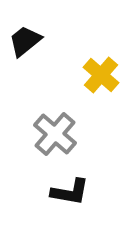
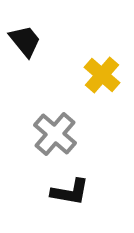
black trapezoid: rotated 90 degrees clockwise
yellow cross: moved 1 px right
